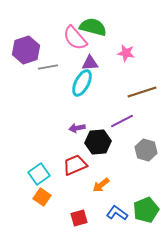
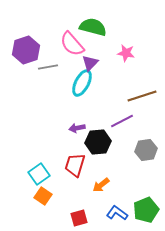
pink semicircle: moved 3 px left, 6 px down
purple triangle: rotated 42 degrees counterclockwise
brown line: moved 4 px down
gray hexagon: rotated 25 degrees counterclockwise
red trapezoid: rotated 50 degrees counterclockwise
orange square: moved 1 px right, 1 px up
